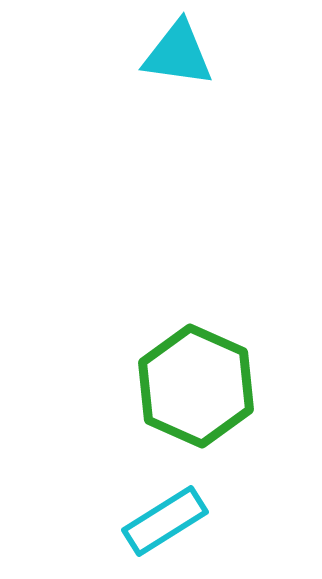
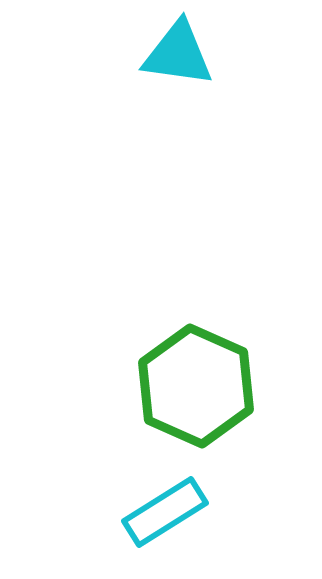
cyan rectangle: moved 9 px up
